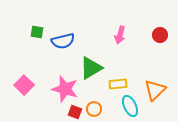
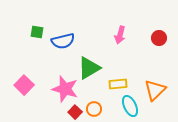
red circle: moved 1 px left, 3 px down
green triangle: moved 2 px left
red square: rotated 24 degrees clockwise
